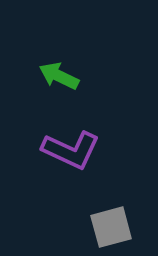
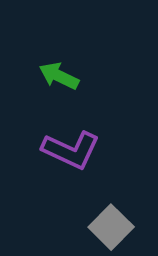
gray square: rotated 30 degrees counterclockwise
